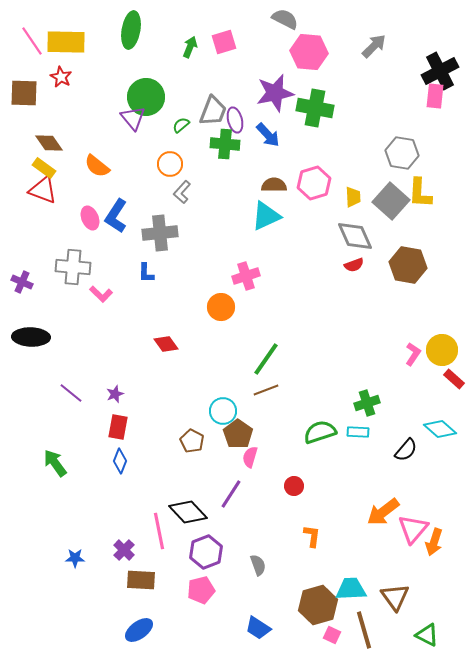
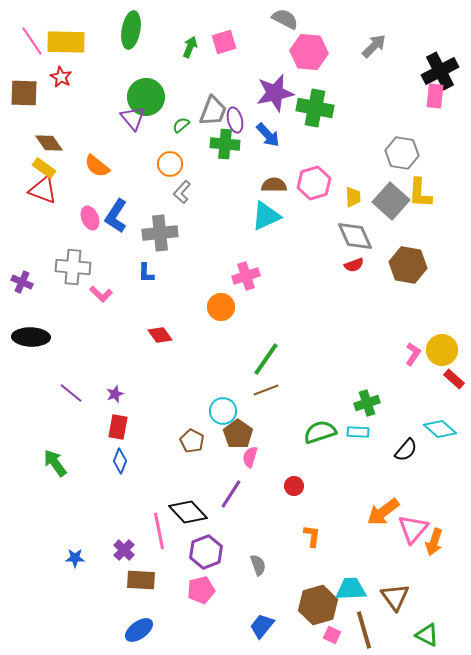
red diamond at (166, 344): moved 6 px left, 9 px up
blue trapezoid at (258, 628): moved 4 px right, 2 px up; rotated 96 degrees clockwise
